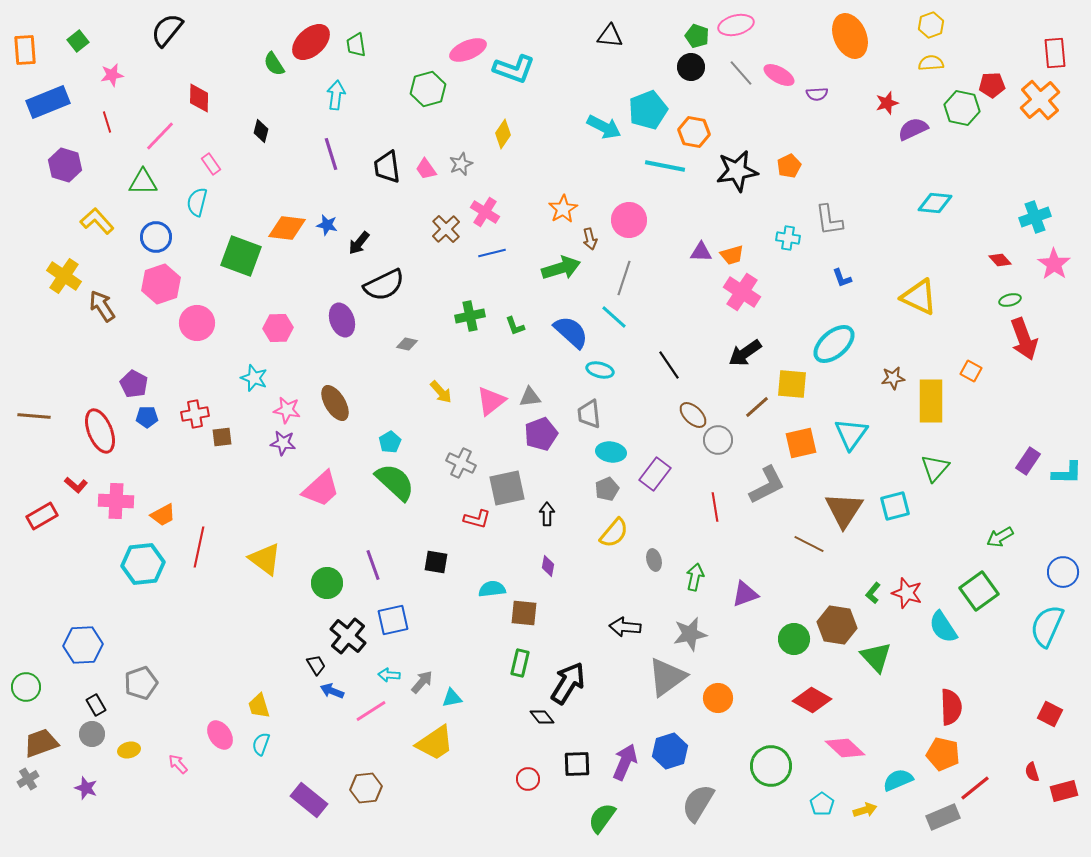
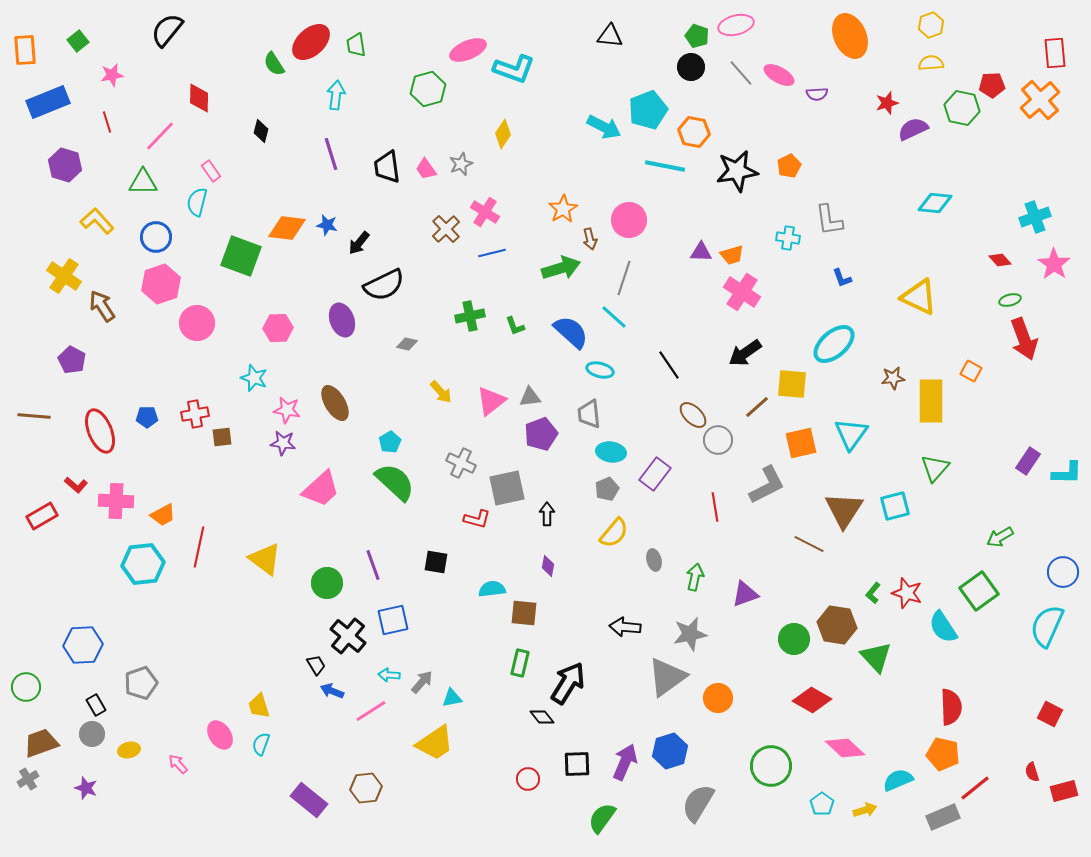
pink rectangle at (211, 164): moved 7 px down
purple pentagon at (134, 384): moved 62 px left, 24 px up
